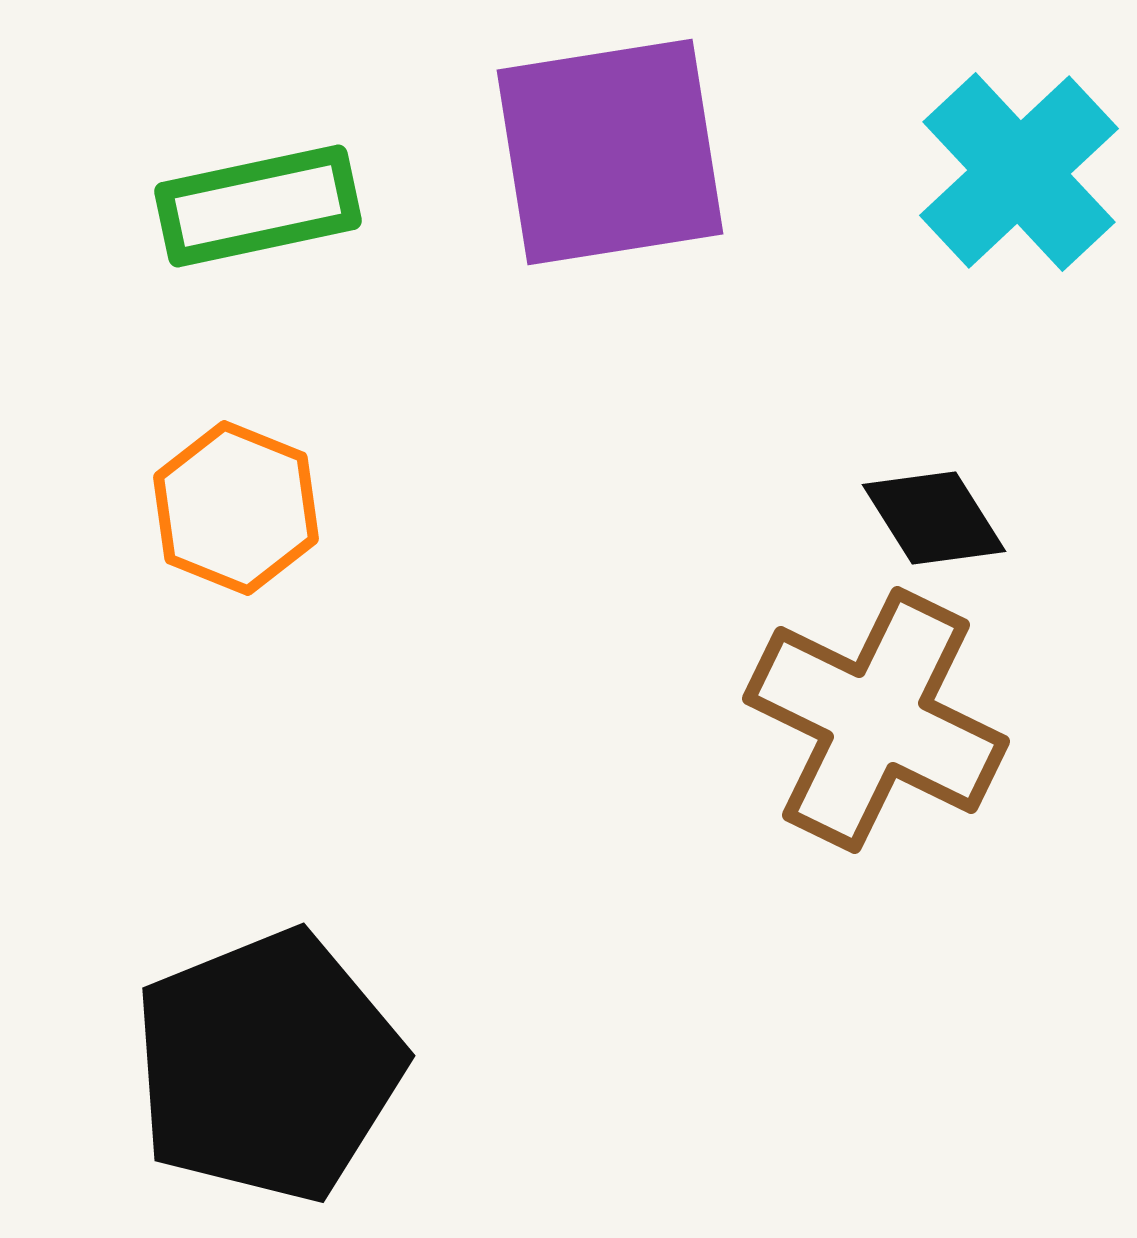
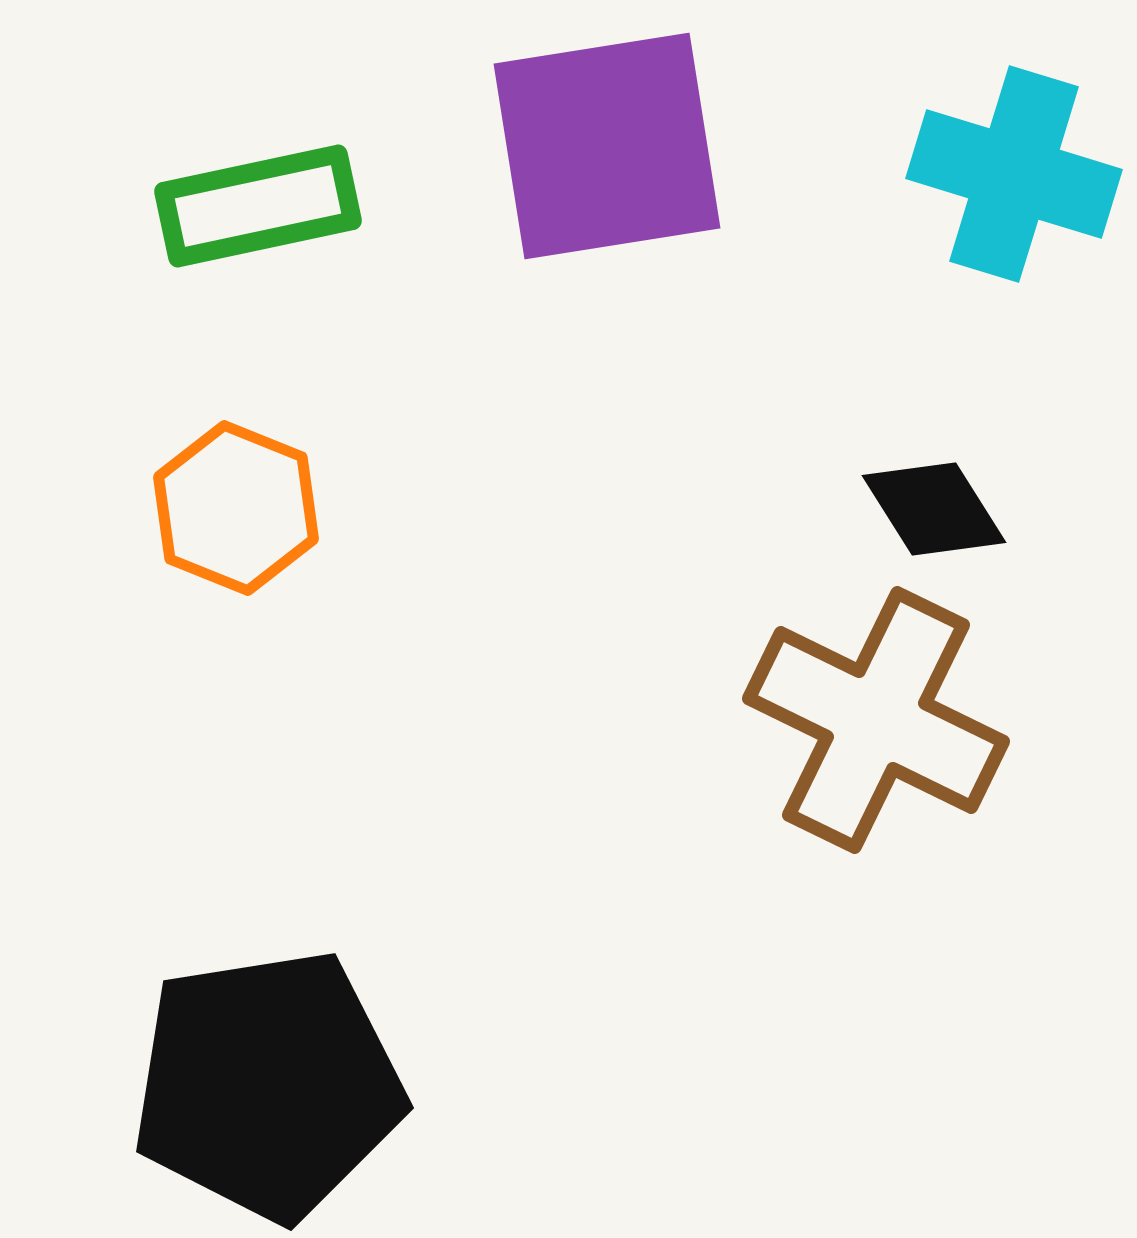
purple square: moved 3 px left, 6 px up
cyan cross: moved 5 px left, 2 px down; rotated 30 degrees counterclockwise
black diamond: moved 9 px up
black pentagon: moved 19 px down; rotated 13 degrees clockwise
